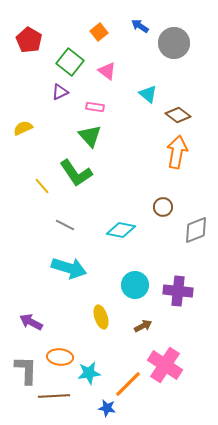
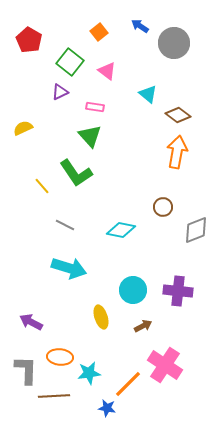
cyan circle: moved 2 px left, 5 px down
